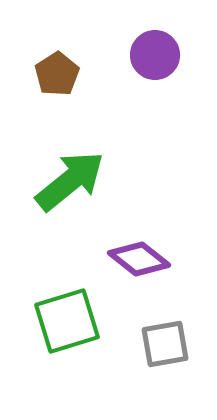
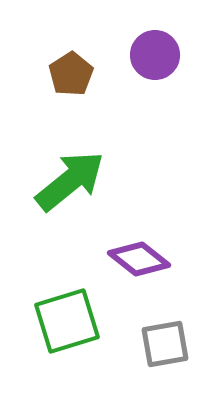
brown pentagon: moved 14 px right
